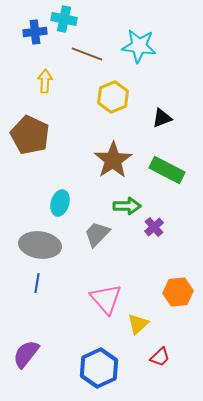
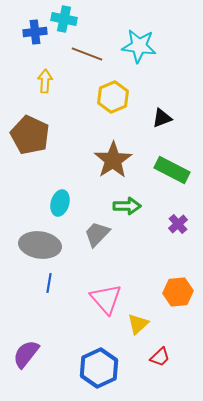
green rectangle: moved 5 px right
purple cross: moved 24 px right, 3 px up
blue line: moved 12 px right
